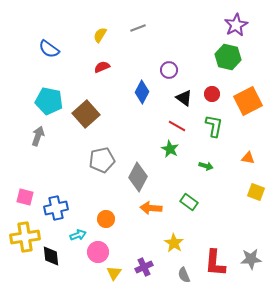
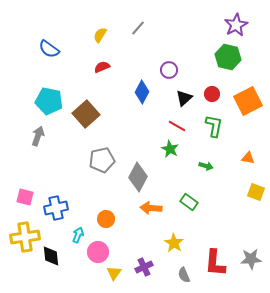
gray line: rotated 28 degrees counterclockwise
black triangle: rotated 42 degrees clockwise
cyan arrow: rotated 49 degrees counterclockwise
